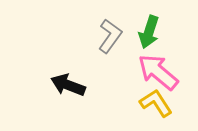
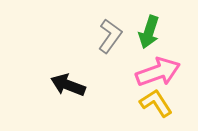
pink arrow: rotated 120 degrees clockwise
